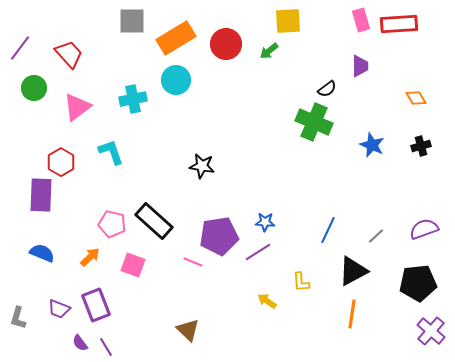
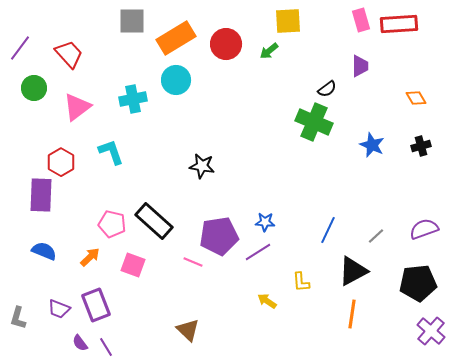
blue semicircle at (42, 253): moved 2 px right, 2 px up
